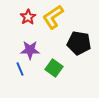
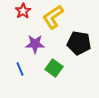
red star: moved 5 px left, 6 px up
purple star: moved 5 px right, 6 px up
